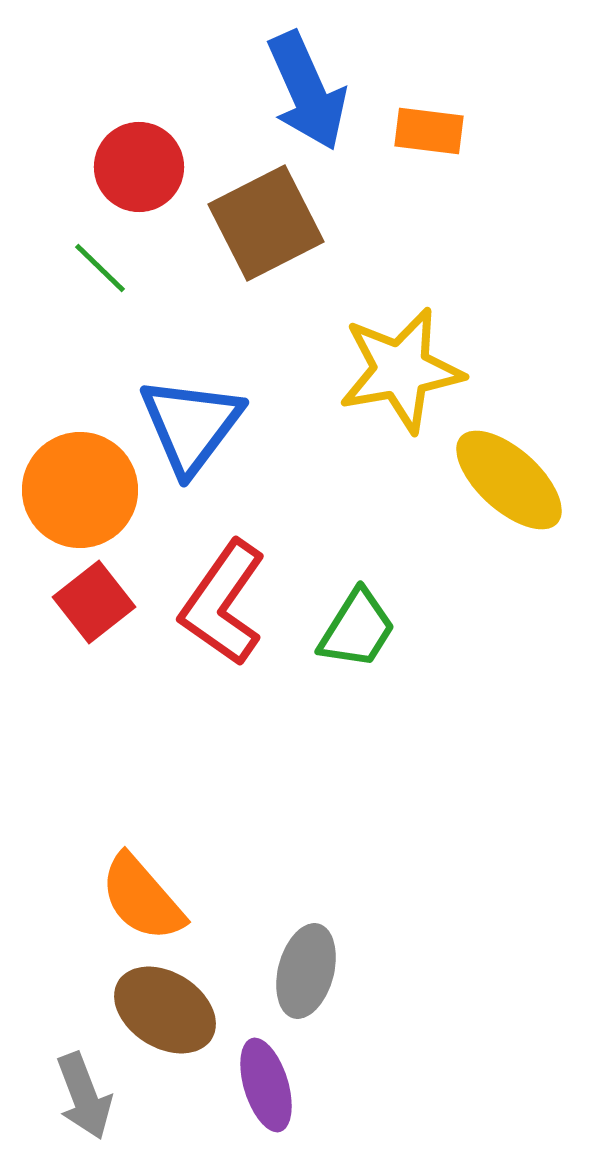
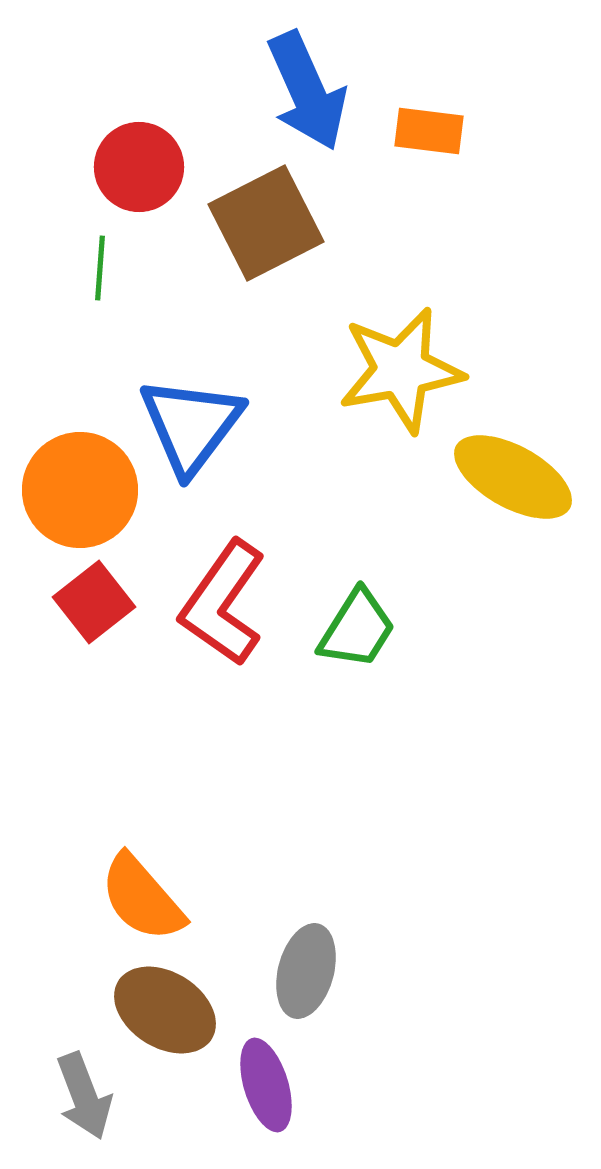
green line: rotated 50 degrees clockwise
yellow ellipse: moved 4 px right, 3 px up; rotated 13 degrees counterclockwise
